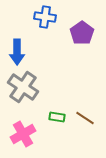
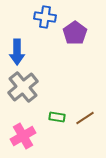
purple pentagon: moved 7 px left
gray cross: rotated 16 degrees clockwise
brown line: rotated 66 degrees counterclockwise
pink cross: moved 2 px down
